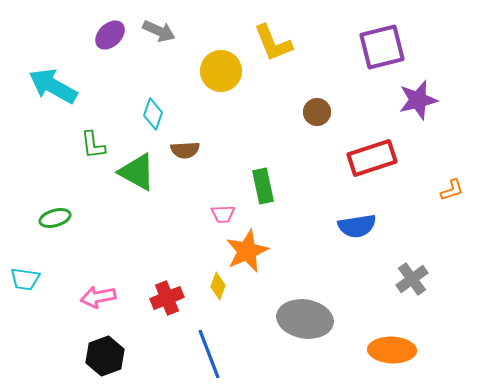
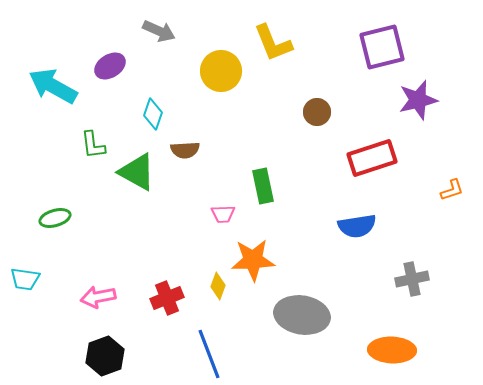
purple ellipse: moved 31 px down; rotated 12 degrees clockwise
orange star: moved 6 px right, 9 px down; rotated 21 degrees clockwise
gray cross: rotated 24 degrees clockwise
gray ellipse: moved 3 px left, 4 px up
